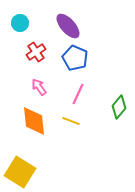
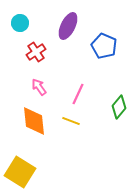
purple ellipse: rotated 68 degrees clockwise
blue pentagon: moved 29 px right, 12 px up
